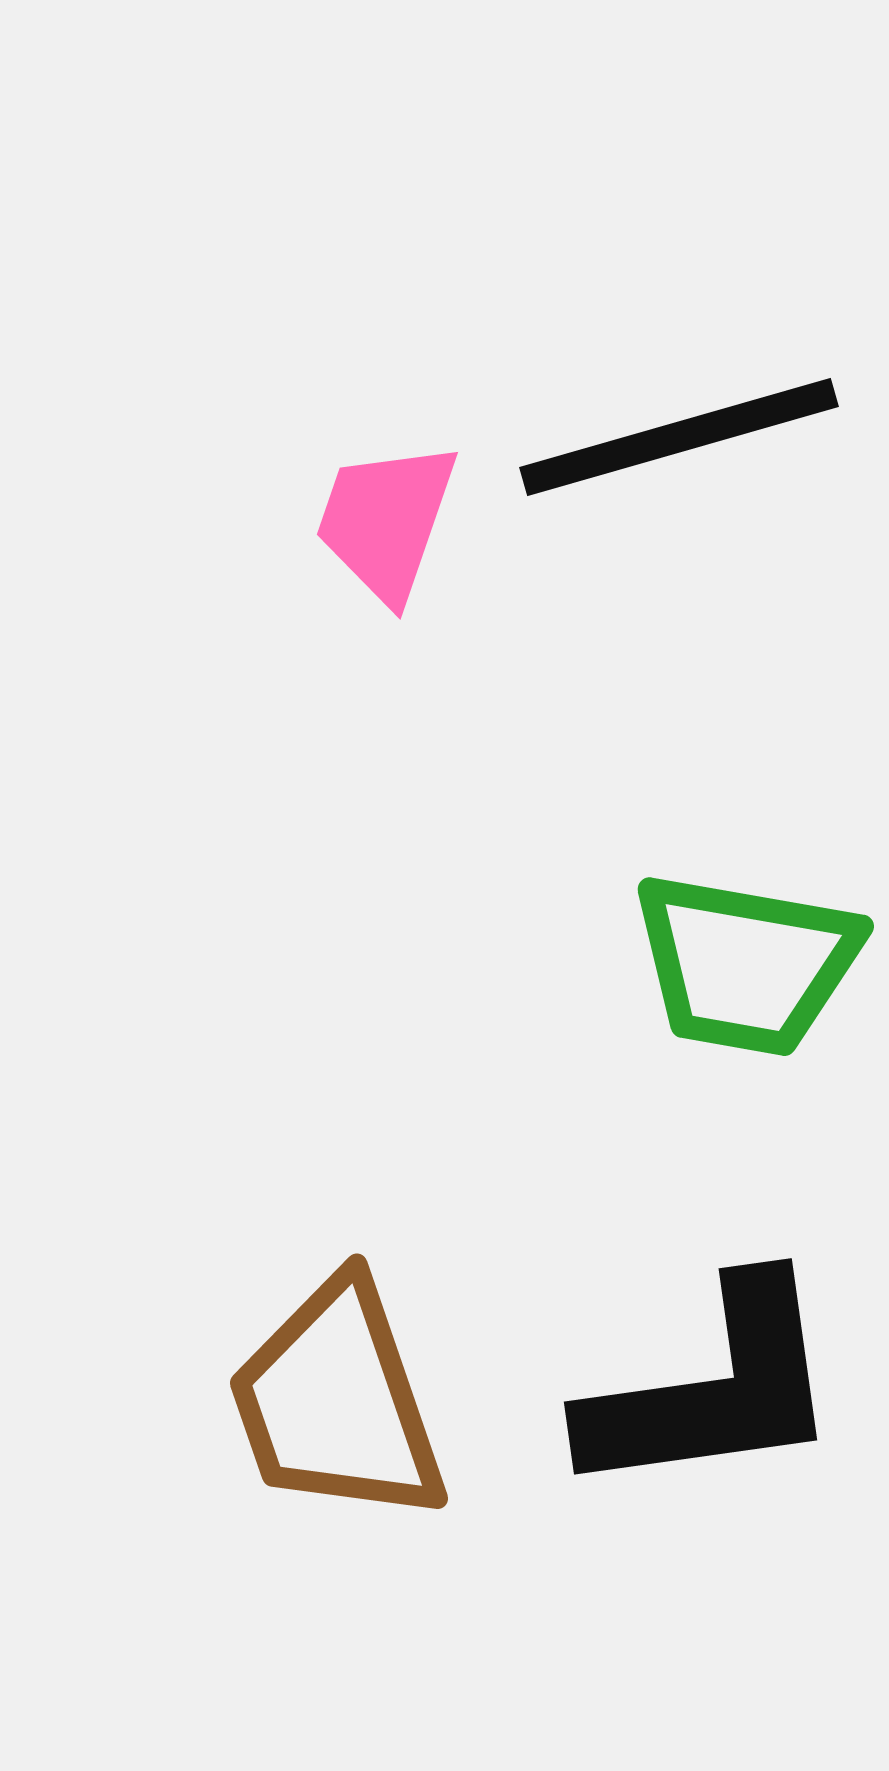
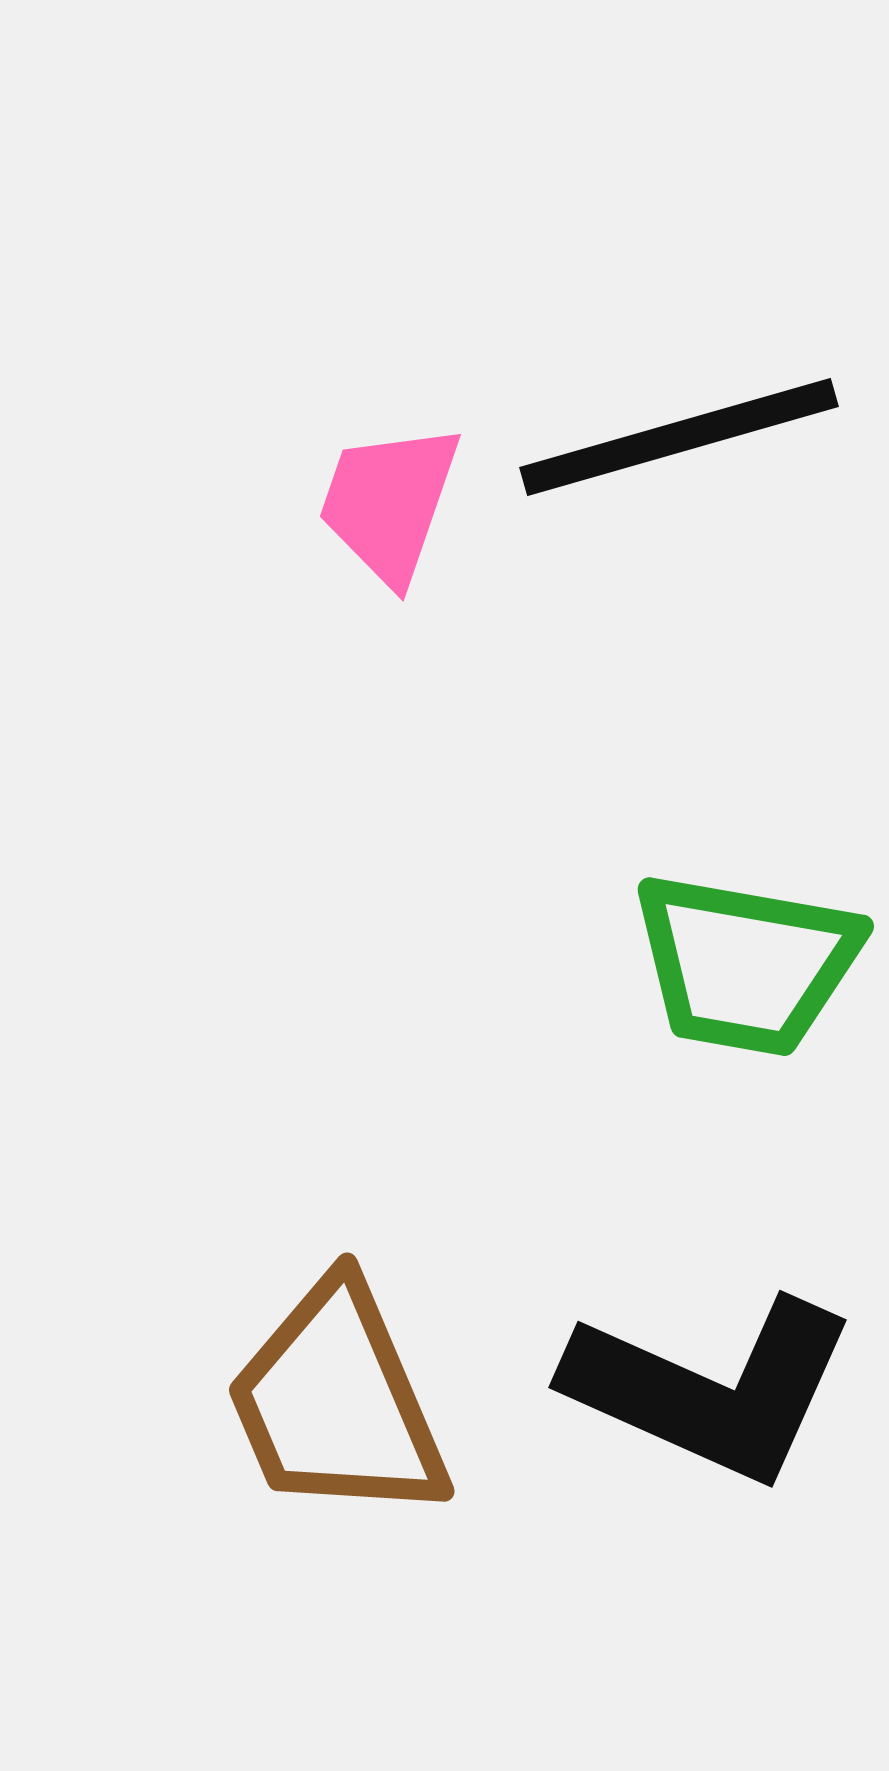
pink trapezoid: moved 3 px right, 18 px up
black L-shape: moved 2 px left; rotated 32 degrees clockwise
brown trapezoid: rotated 4 degrees counterclockwise
